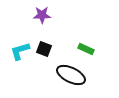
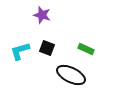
purple star: rotated 18 degrees clockwise
black square: moved 3 px right, 1 px up
